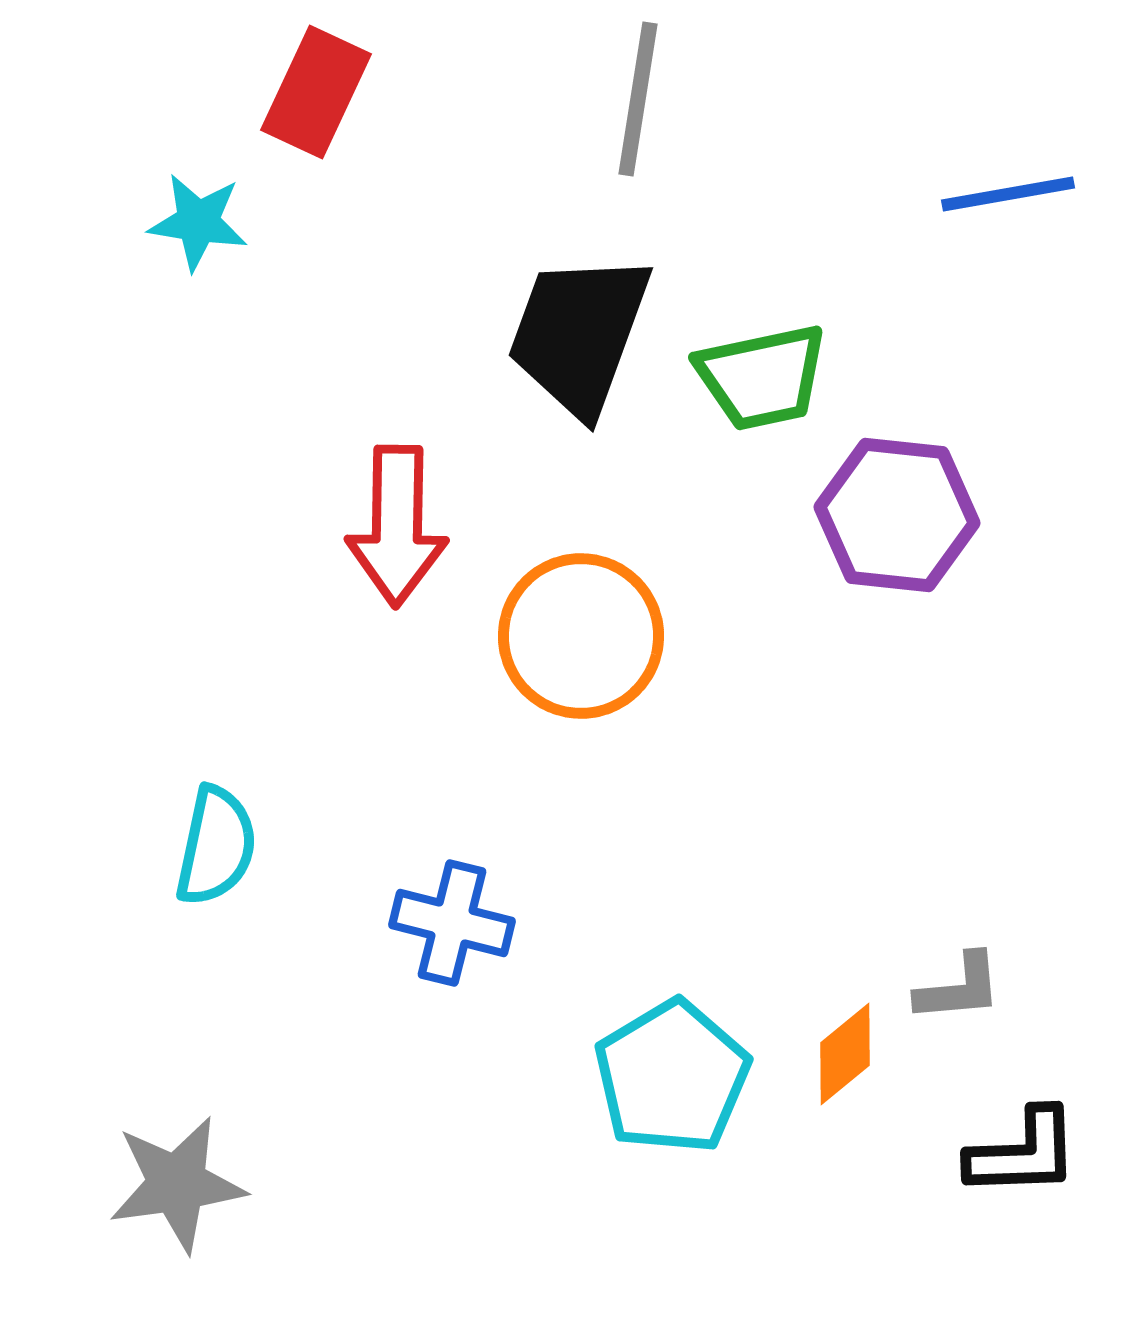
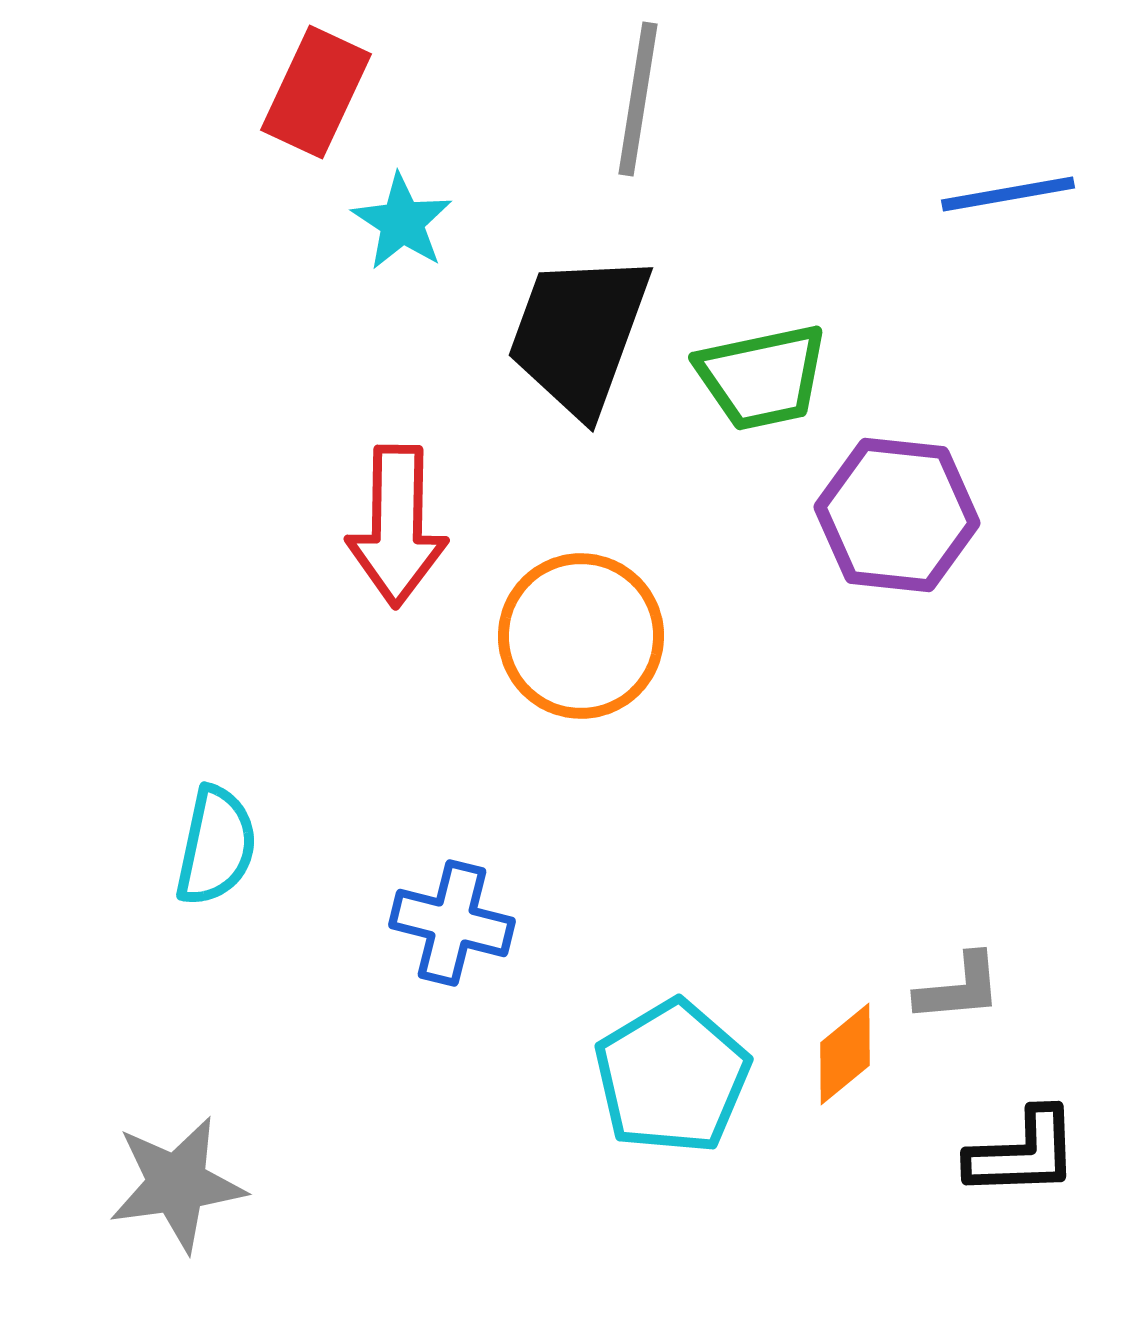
cyan star: moved 204 px right; rotated 24 degrees clockwise
